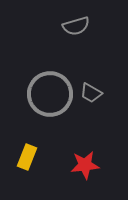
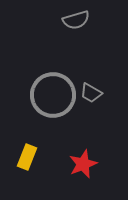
gray semicircle: moved 6 px up
gray circle: moved 3 px right, 1 px down
red star: moved 2 px left, 1 px up; rotated 16 degrees counterclockwise
